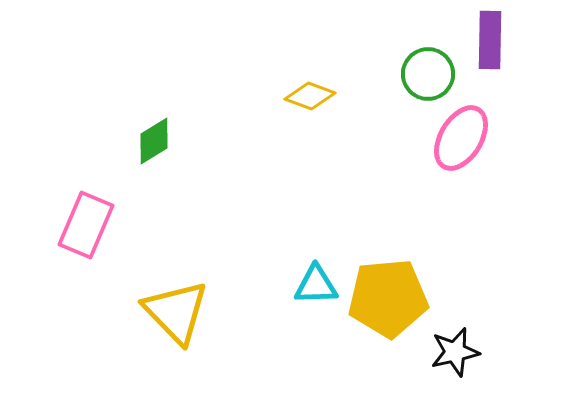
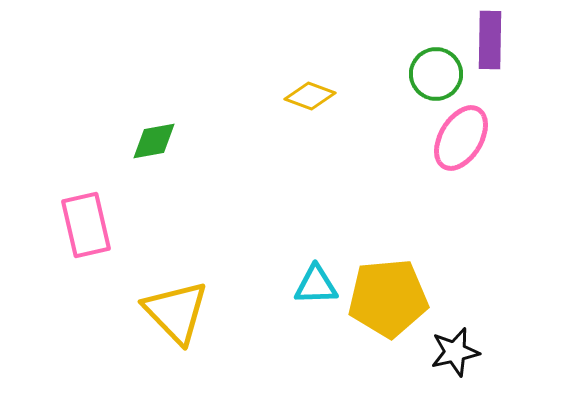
green circle: moved 8 px right
green diamond: rotated 21 degrees clockwise
pink rectangle: rotated 36 degrees counterclockwise
